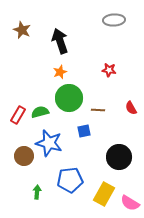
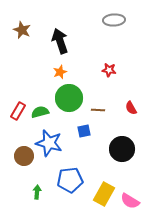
red rectangle: moved 4 px up
black circle: moved 3 px right, 8 px up
pink semicircle: moved 2 px up
